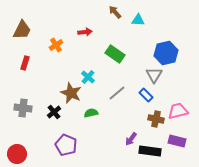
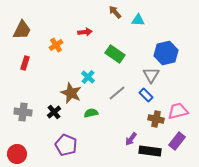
gray triangle: moved 3 px left
gray cross: moved 4 px down
purple rectangle: rotated 66 degrees counterclockwise
